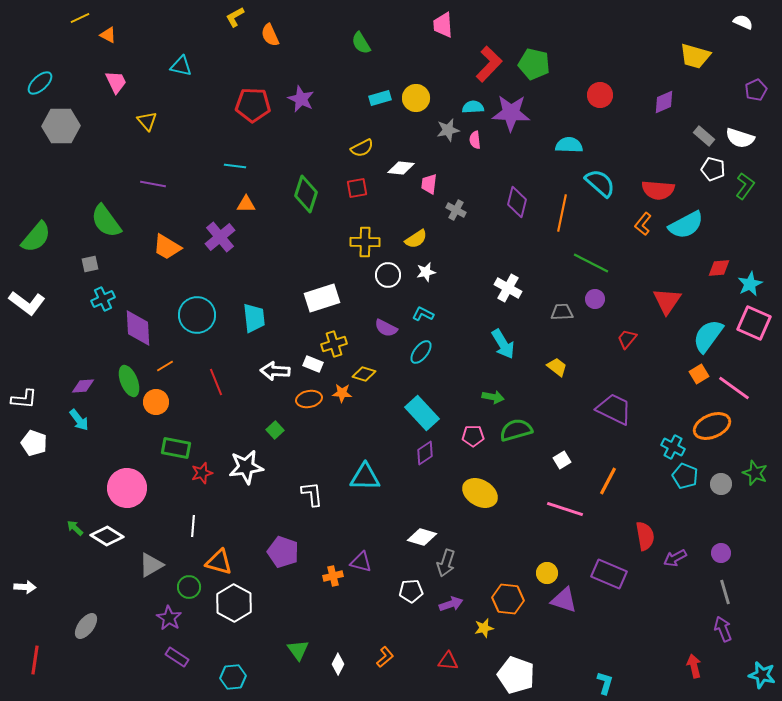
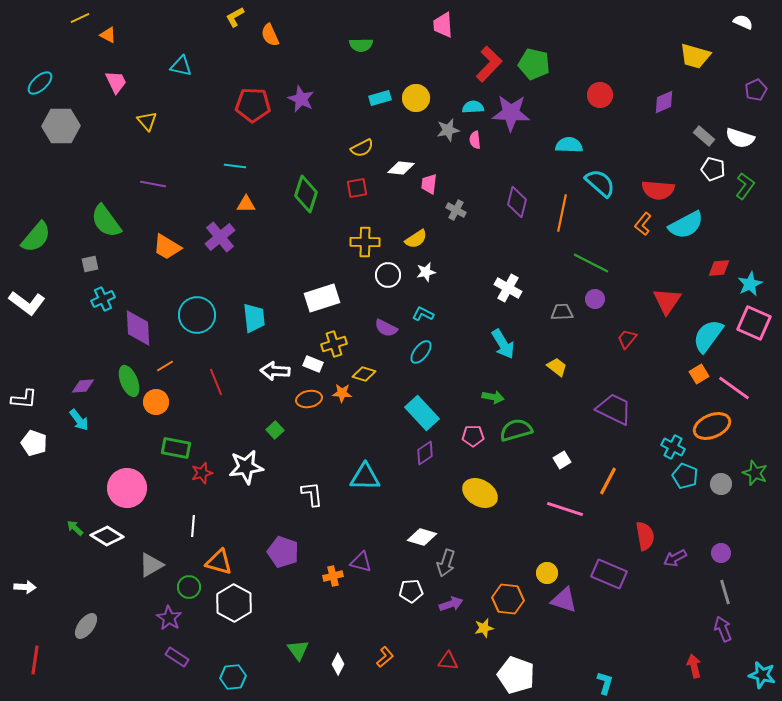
green semicircle at (361, 43): moved 2 px down; rotated 60 degrees counterclockwise
